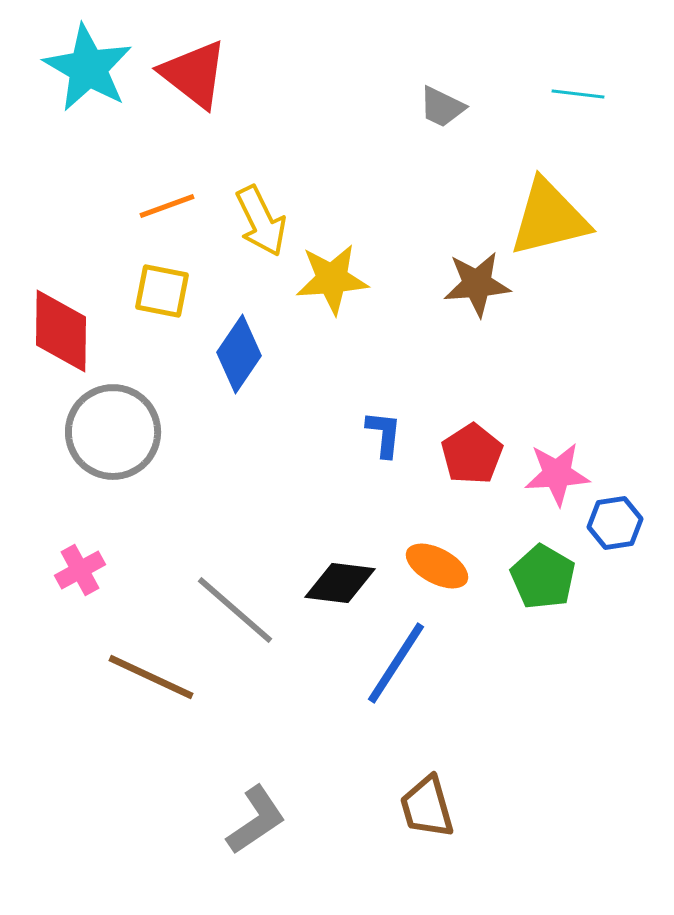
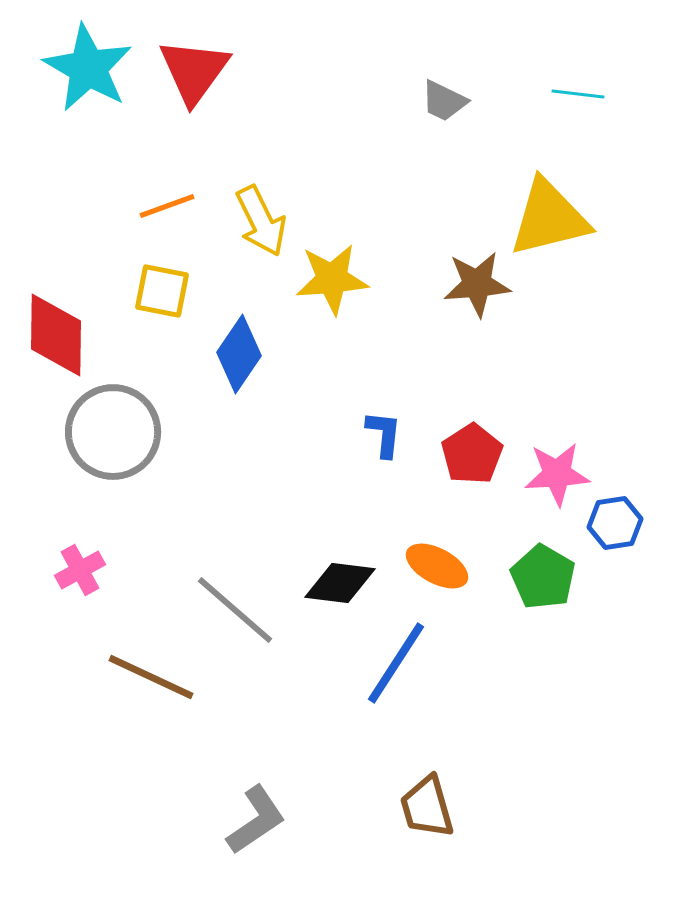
red triangle: moved 3 px up; rotated 28 degrees clockwise
gray trapezoid: moved 2 px right, 6 px up
red diamond: moved 5 px left, 4 px down
